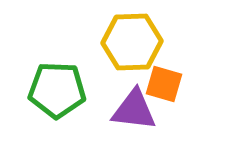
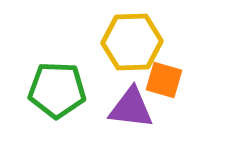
orange square: moved 4 px up
purple triangle: moved 3 px left, 2 px up
